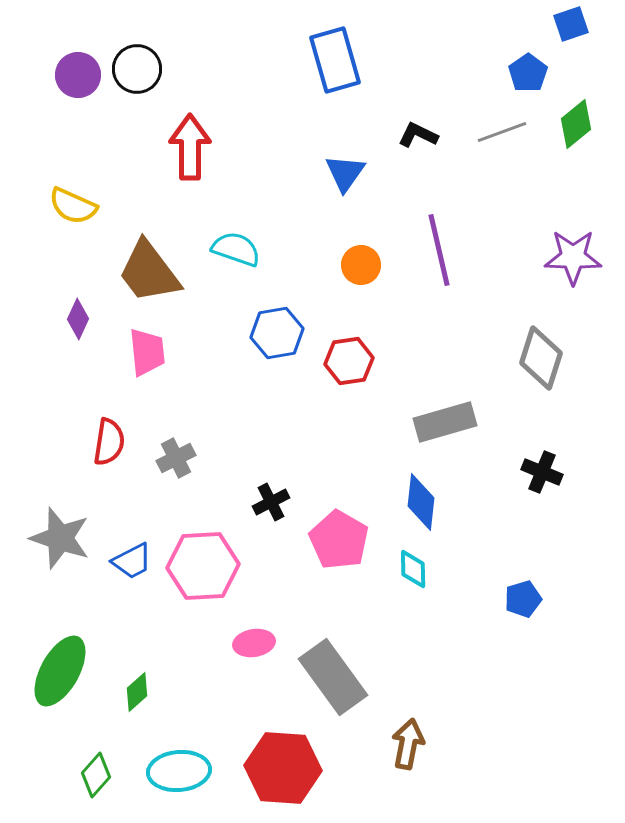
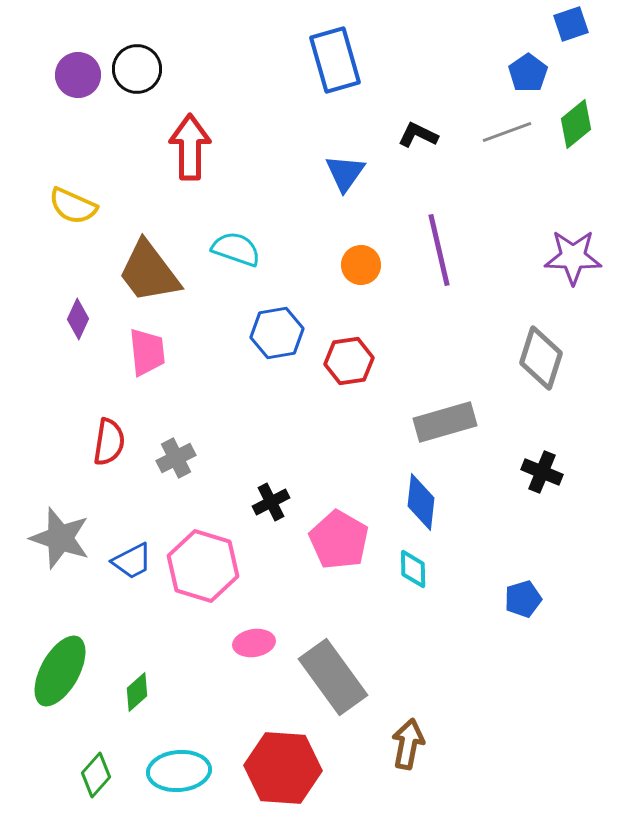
gray line at (502, 132): moved 5 px right
pink hexagon at (203, 566): rotated 20 degrees clockwise
